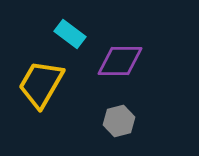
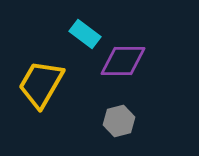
cyan rectangle: moved 15 px right
purple diamond: moved 3 px right
